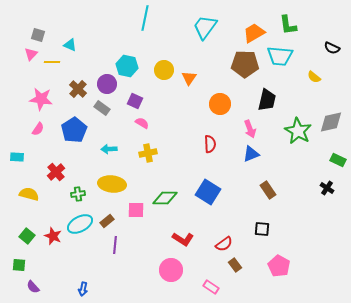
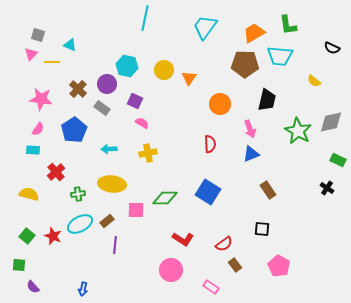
yellow semicircle at (314, 77): moved 4 px down
cyan rectangle at (17, 157): moved 16 px right, 7 px up
